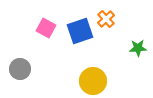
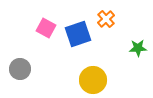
blue square: moved 2 px left, 3 px down
yellow circle: moved 1 px up
